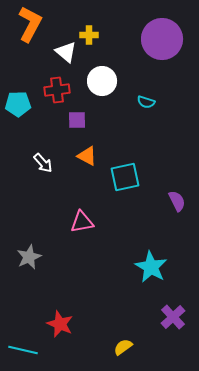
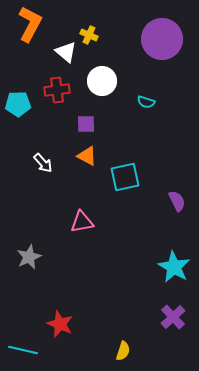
yellow cross: rotated 24 degrees clockwise
purple square: moved 9 px right, 4 px down
cyan star: moved 23 px right
yellow semicircle: moved 4 px down; rotated 144 degrees clockwise
